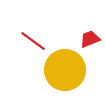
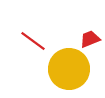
yellow circle: moved 4 px right, 1 px up
